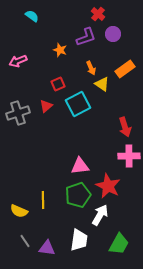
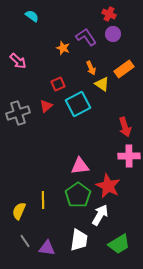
red cross: moved 11 px right; rotated 16 degrees counterclockwise
purple L-shape: rotated 105 degrees counterclockwise
orange star: moved 3 px right, 2 px up
pink arrow: rotated 114 degrees counterclockwise
orange rectangle: moved 1 px left
green pentagon: rotated 15 degrees counterclockwise
yellow semicircle: rotated 90 degrees clockwise
green trapezoid: rotated 30 degrees clockwise
